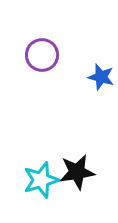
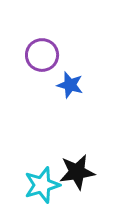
blue star: moved 31 px left, 8 px down
cyan star: moved 1 px right, 5 px down
